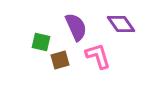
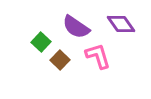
purple semicircle: rotated 148 degrees clockwise
green square: rotated 30 degrees clockwise
brown square: rotated 30 degrees counterclockwise
